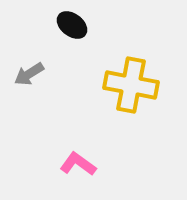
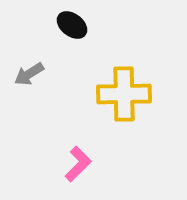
yellow cross: moved 7 px left, 9 px down; rotated 12 degrees counterclockwise
pink L-shape: rotated 99 degrees clockwise
